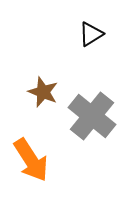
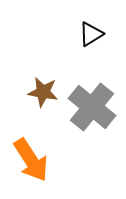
brown star: rotated 12 degrees counterclockwise
gray cross: moved 9 px up
